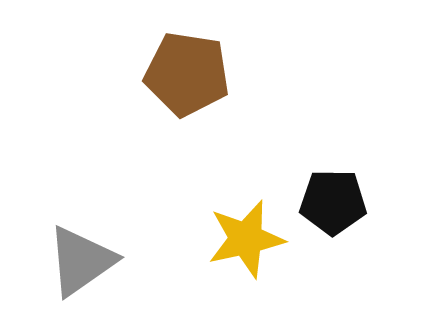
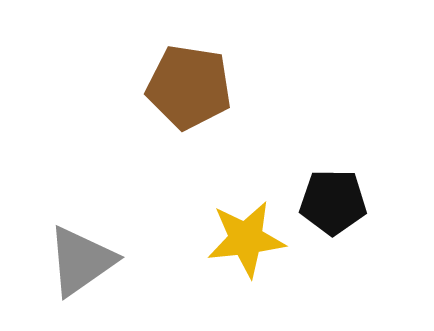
brown pentagon: moved 2 px right, 13 px down
yellow star: rotated 6 degrees clockwise
